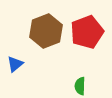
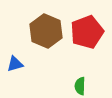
brown hexagon: rotated 16 degrees counterclockwise
blue triangle: rotated 24 degrees clockwise
